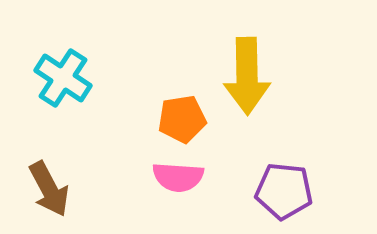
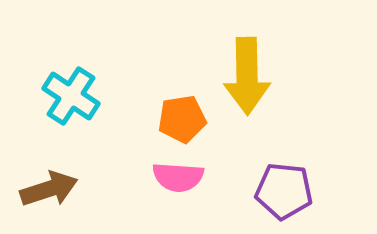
cyan cross: moved 8 px right, 18 px down
brown arrow: rotated 80 degrees counterclockwise
